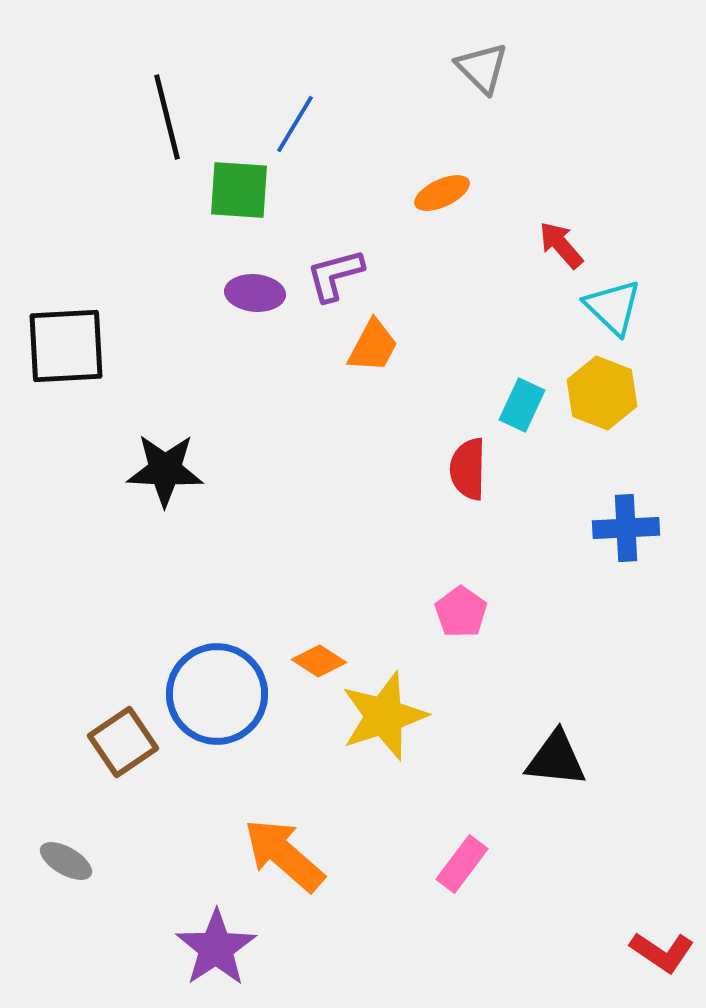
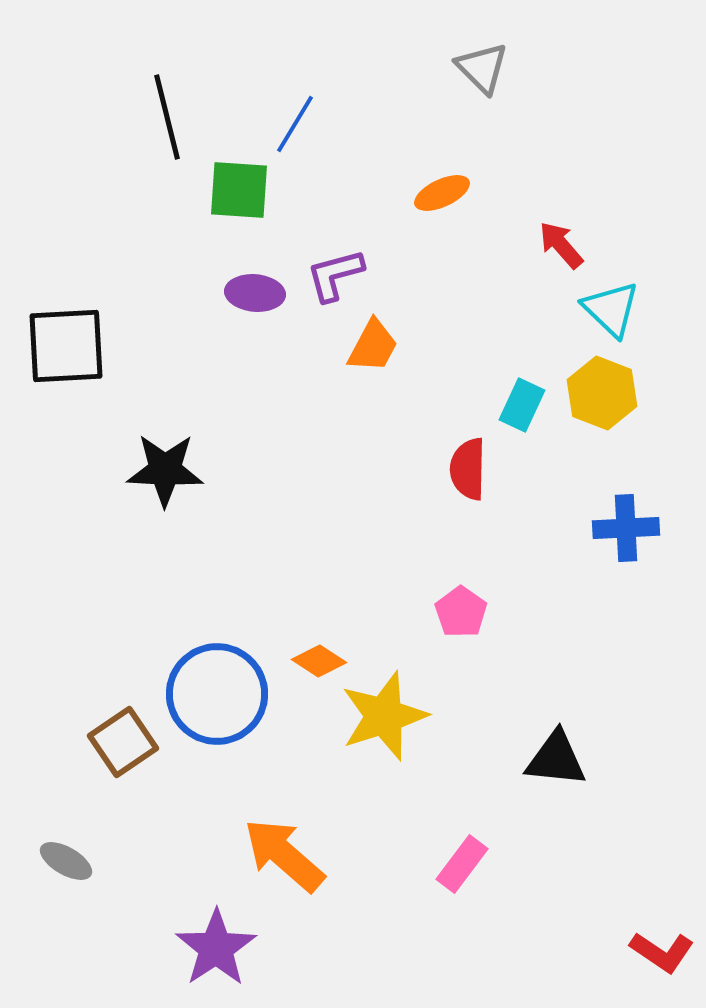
cyan triangle: moved 2 px left, 2 px down
